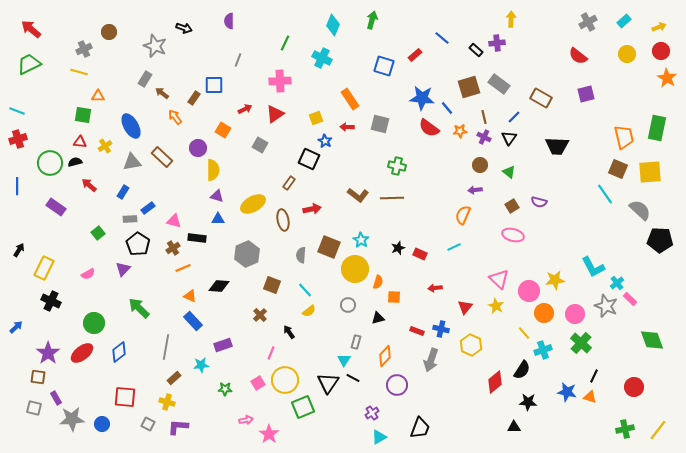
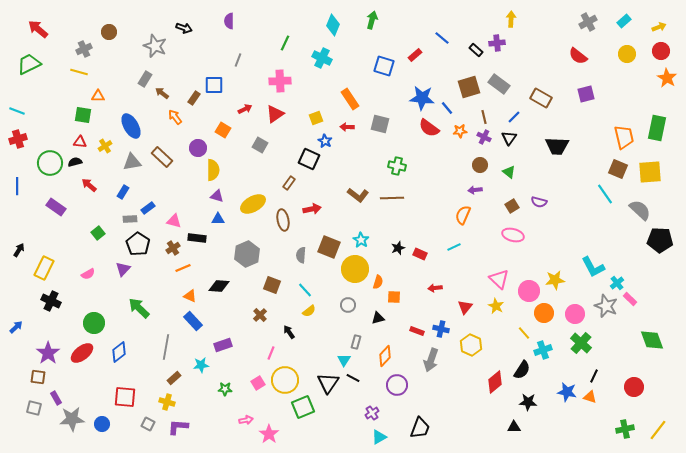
red arrow at (31, 29): moved 7 px right
